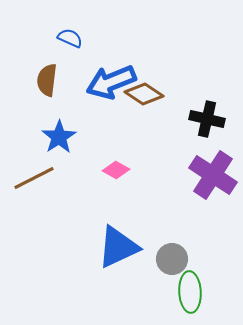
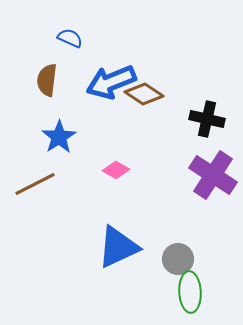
brown line: moved 1 px right, 6 px down
gray circle: moved 6 px right
